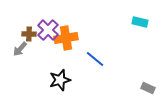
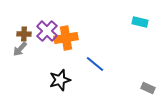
purple cross: moved 1 px left, 1 px down
brown cross: moved 5 px left
blue line: moved 5 px down
